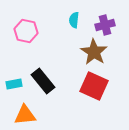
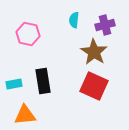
pink hexagon: moved 2 px right, 3 px down
black rectangle: rotated 30 degrees clockwise
